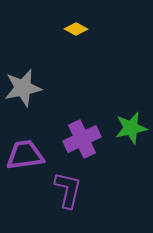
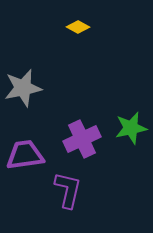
yellow diamond: moved 2 px right, 2 px up
